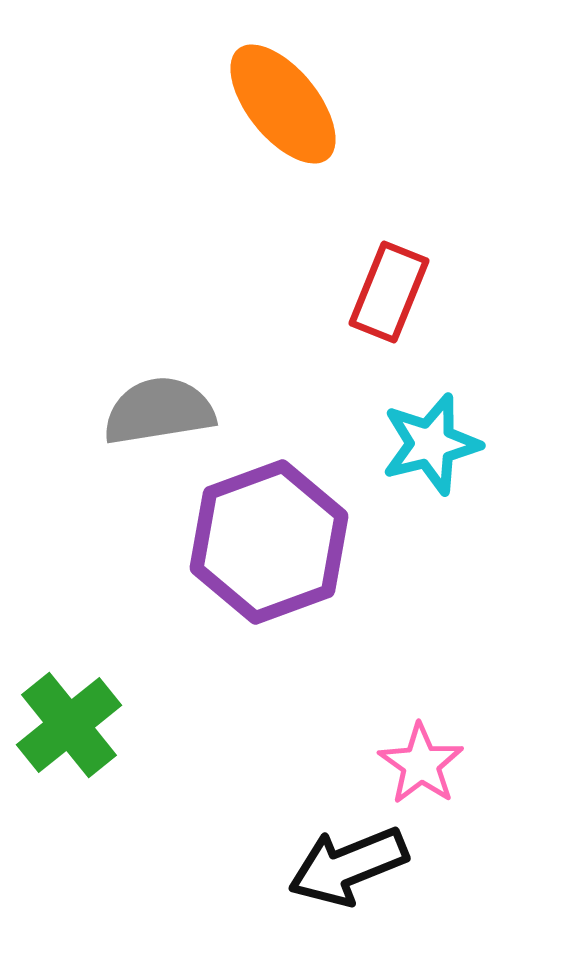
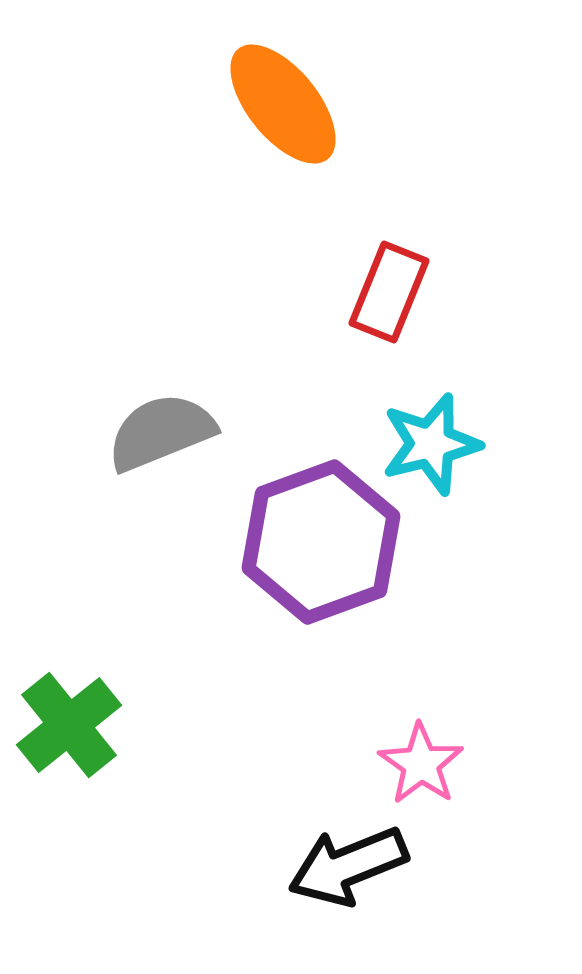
gray semicircle: moved 2 px right, 21 px down; rotated 13 degrees counterclockwise
purple hexagon: moved 52 px right
